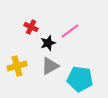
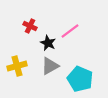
red cross: moved 1 px left, 1 px up
black star: rotated 28 degrees counterclockwise
cyan pentagon: rotated 15 degrees clockwise
